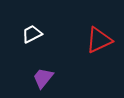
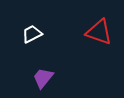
red triangle: moved 8 px up; rotated 44 degrees clockwise
